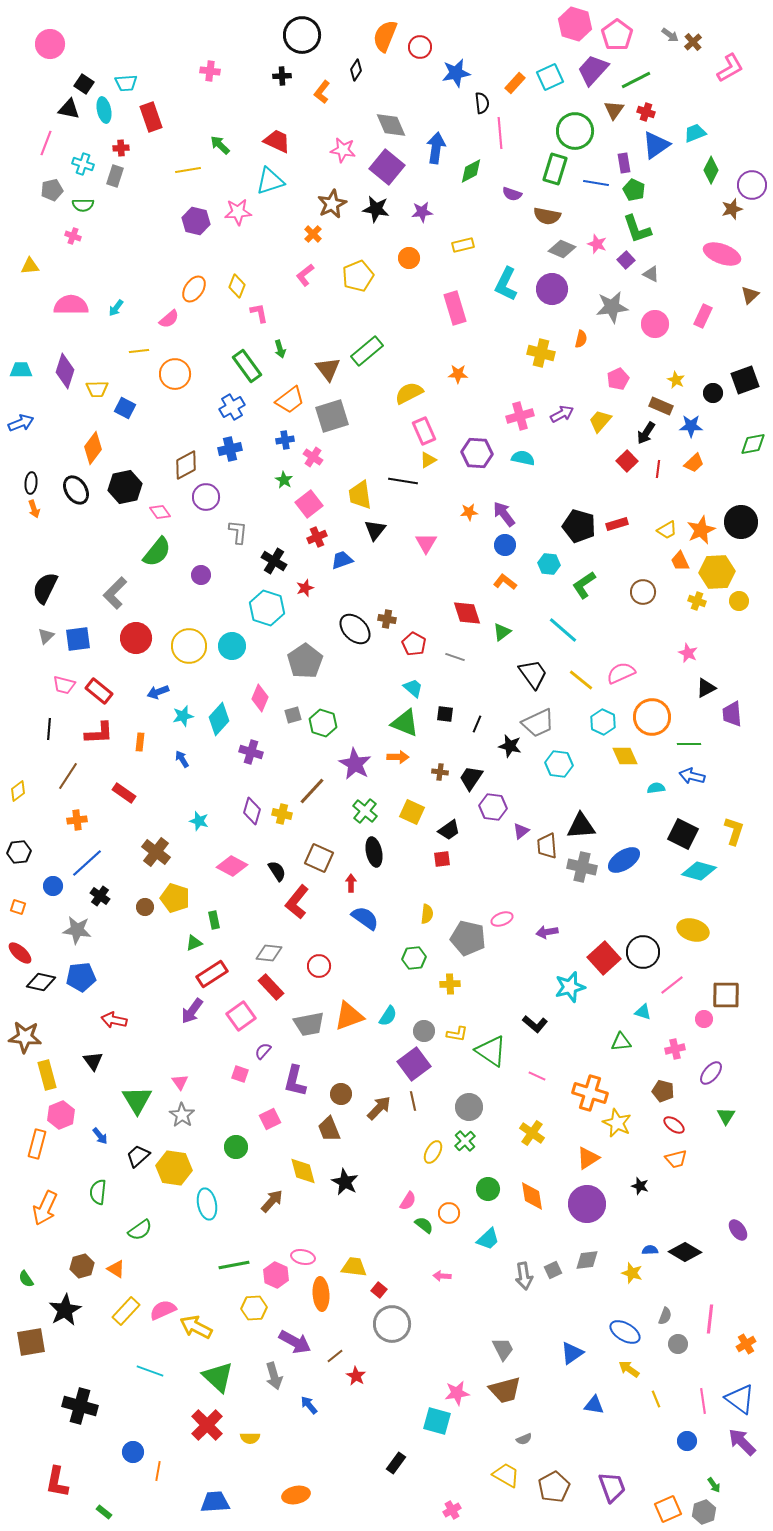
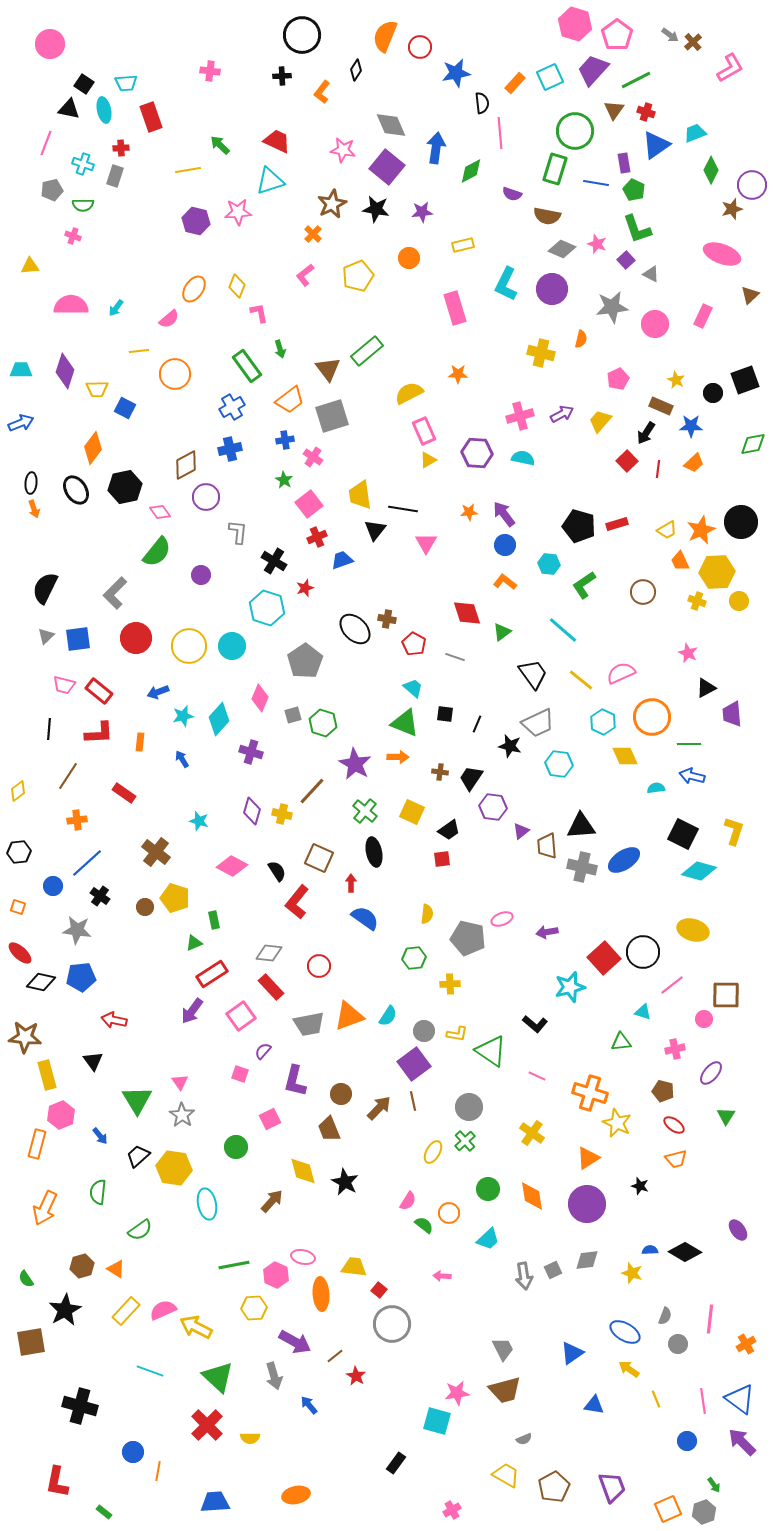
black line at (403, 481): moved 28 px down
